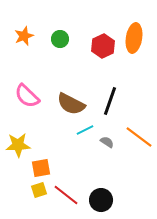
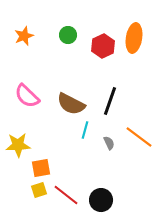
green circle: moved 8 px right, 4 px up
cyan line: rotated 48 degrees counterclockwise
gray semicircle: moved 2 px right, 1 px down; rotated 32 degrees clockwise
